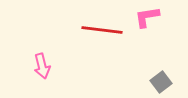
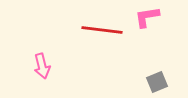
gray square: moved 4 px left; rotated 15 degrees clockwise
